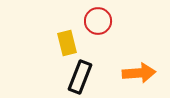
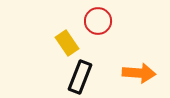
yellow rectangle: rotated 20 degrees counterclockwise
orange arrow: rotated 8 degrees clockwise
